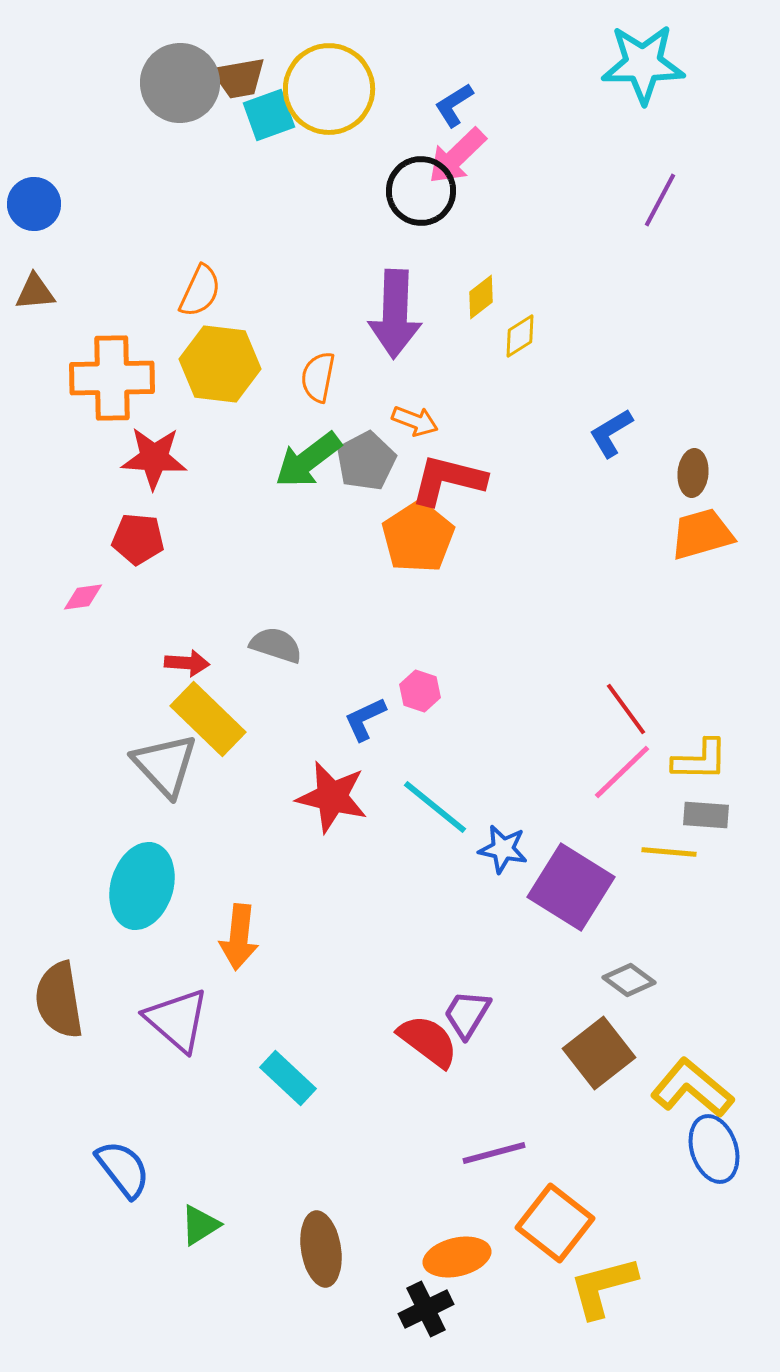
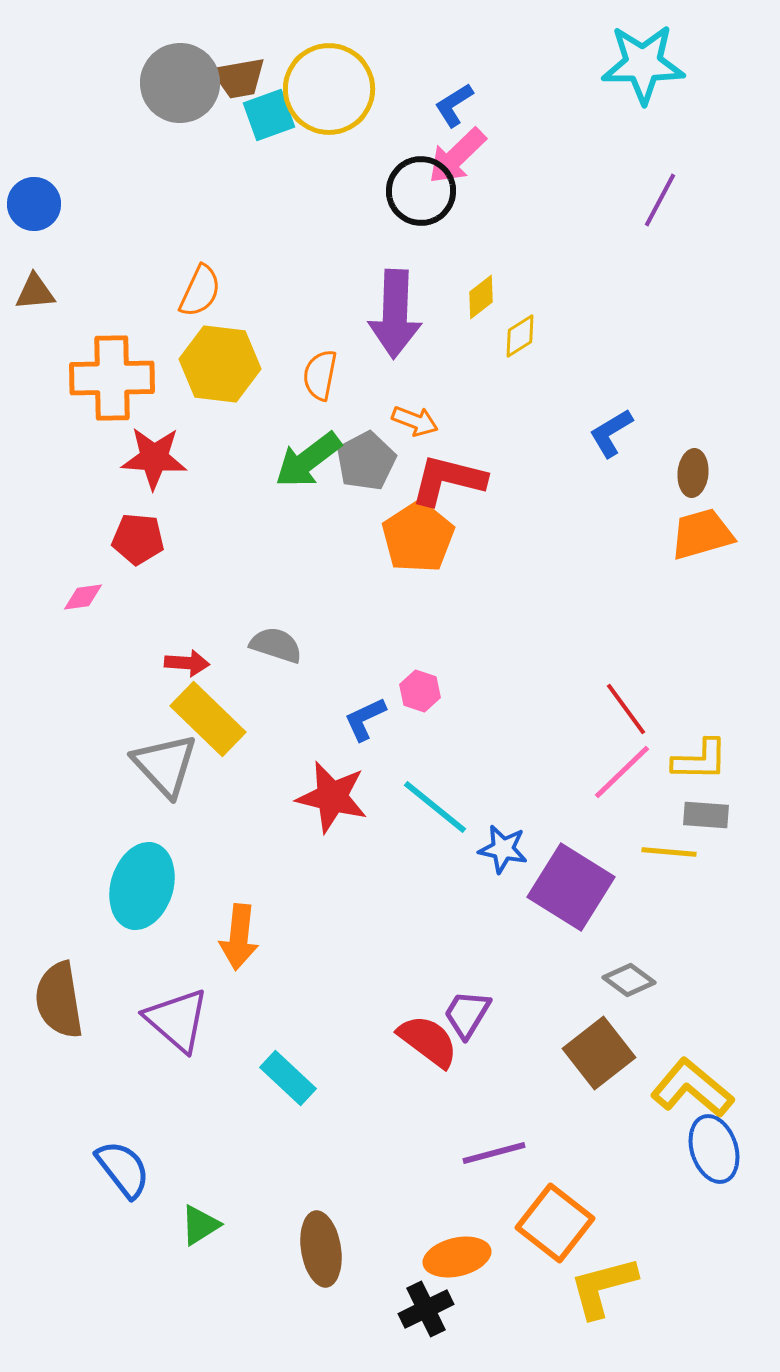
orange semicircle at (318, 377): moved 2 px right, 2 px up
